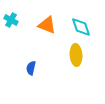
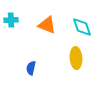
cyan cross: rotated 32 degrees counterclockwise
cyan diamond: moved 1 px right
yellow ellipse: moved 3 px down
